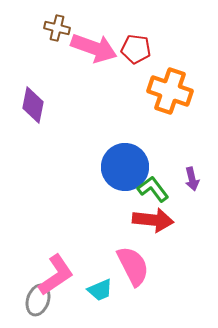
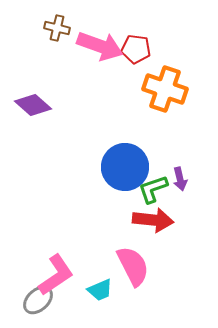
pink arrow: moved 6 px right, 2 px up
orange cross: moved 5 px left, 2 px up
purple diamond: rotated 60 degrees counterclockwise
purple arrow: moved 12 px left
green L-shape: rotated 72 degrees counterclockwise
gray ellipse: rotated 28 degrees clockwise
